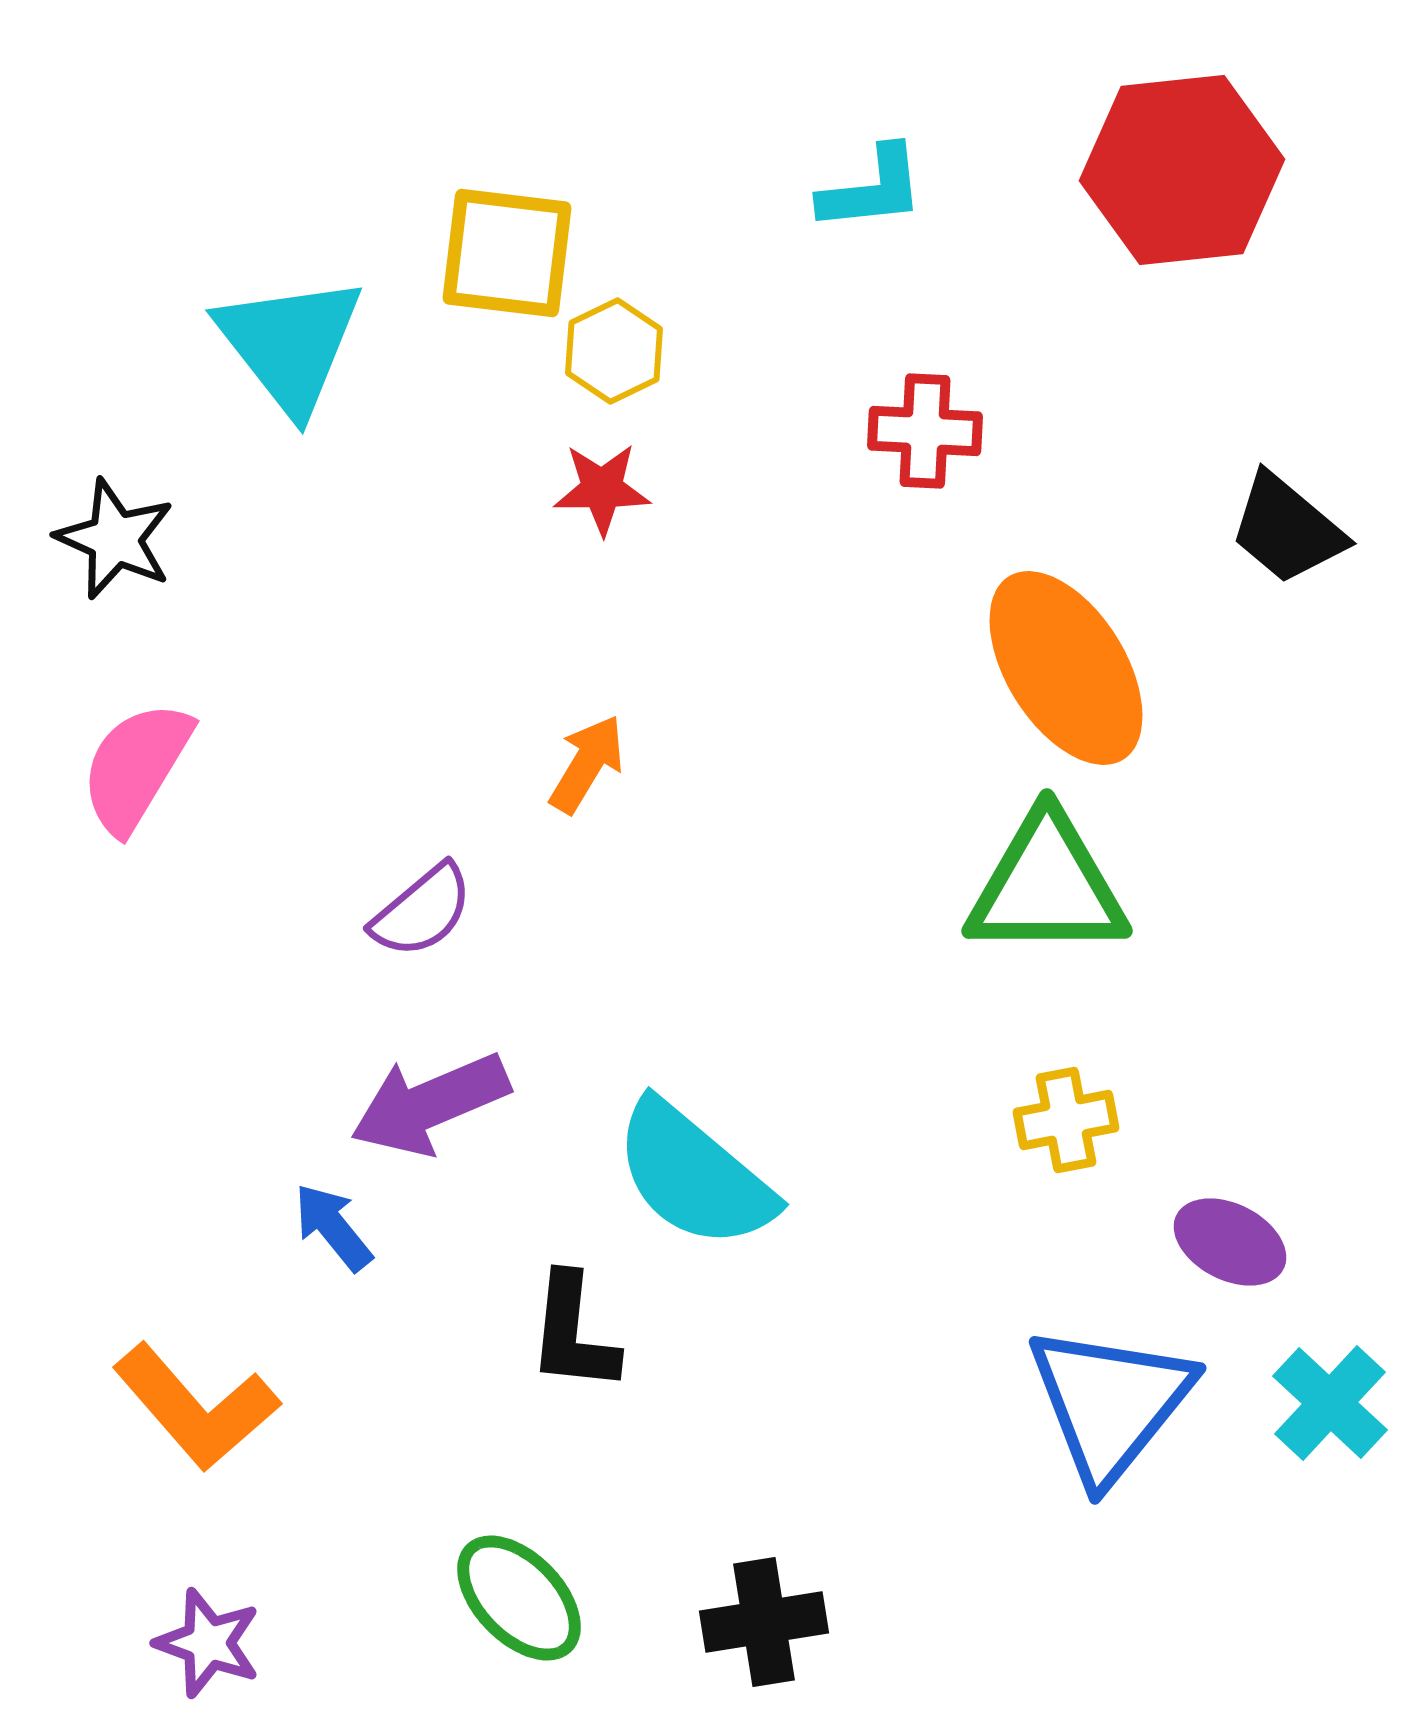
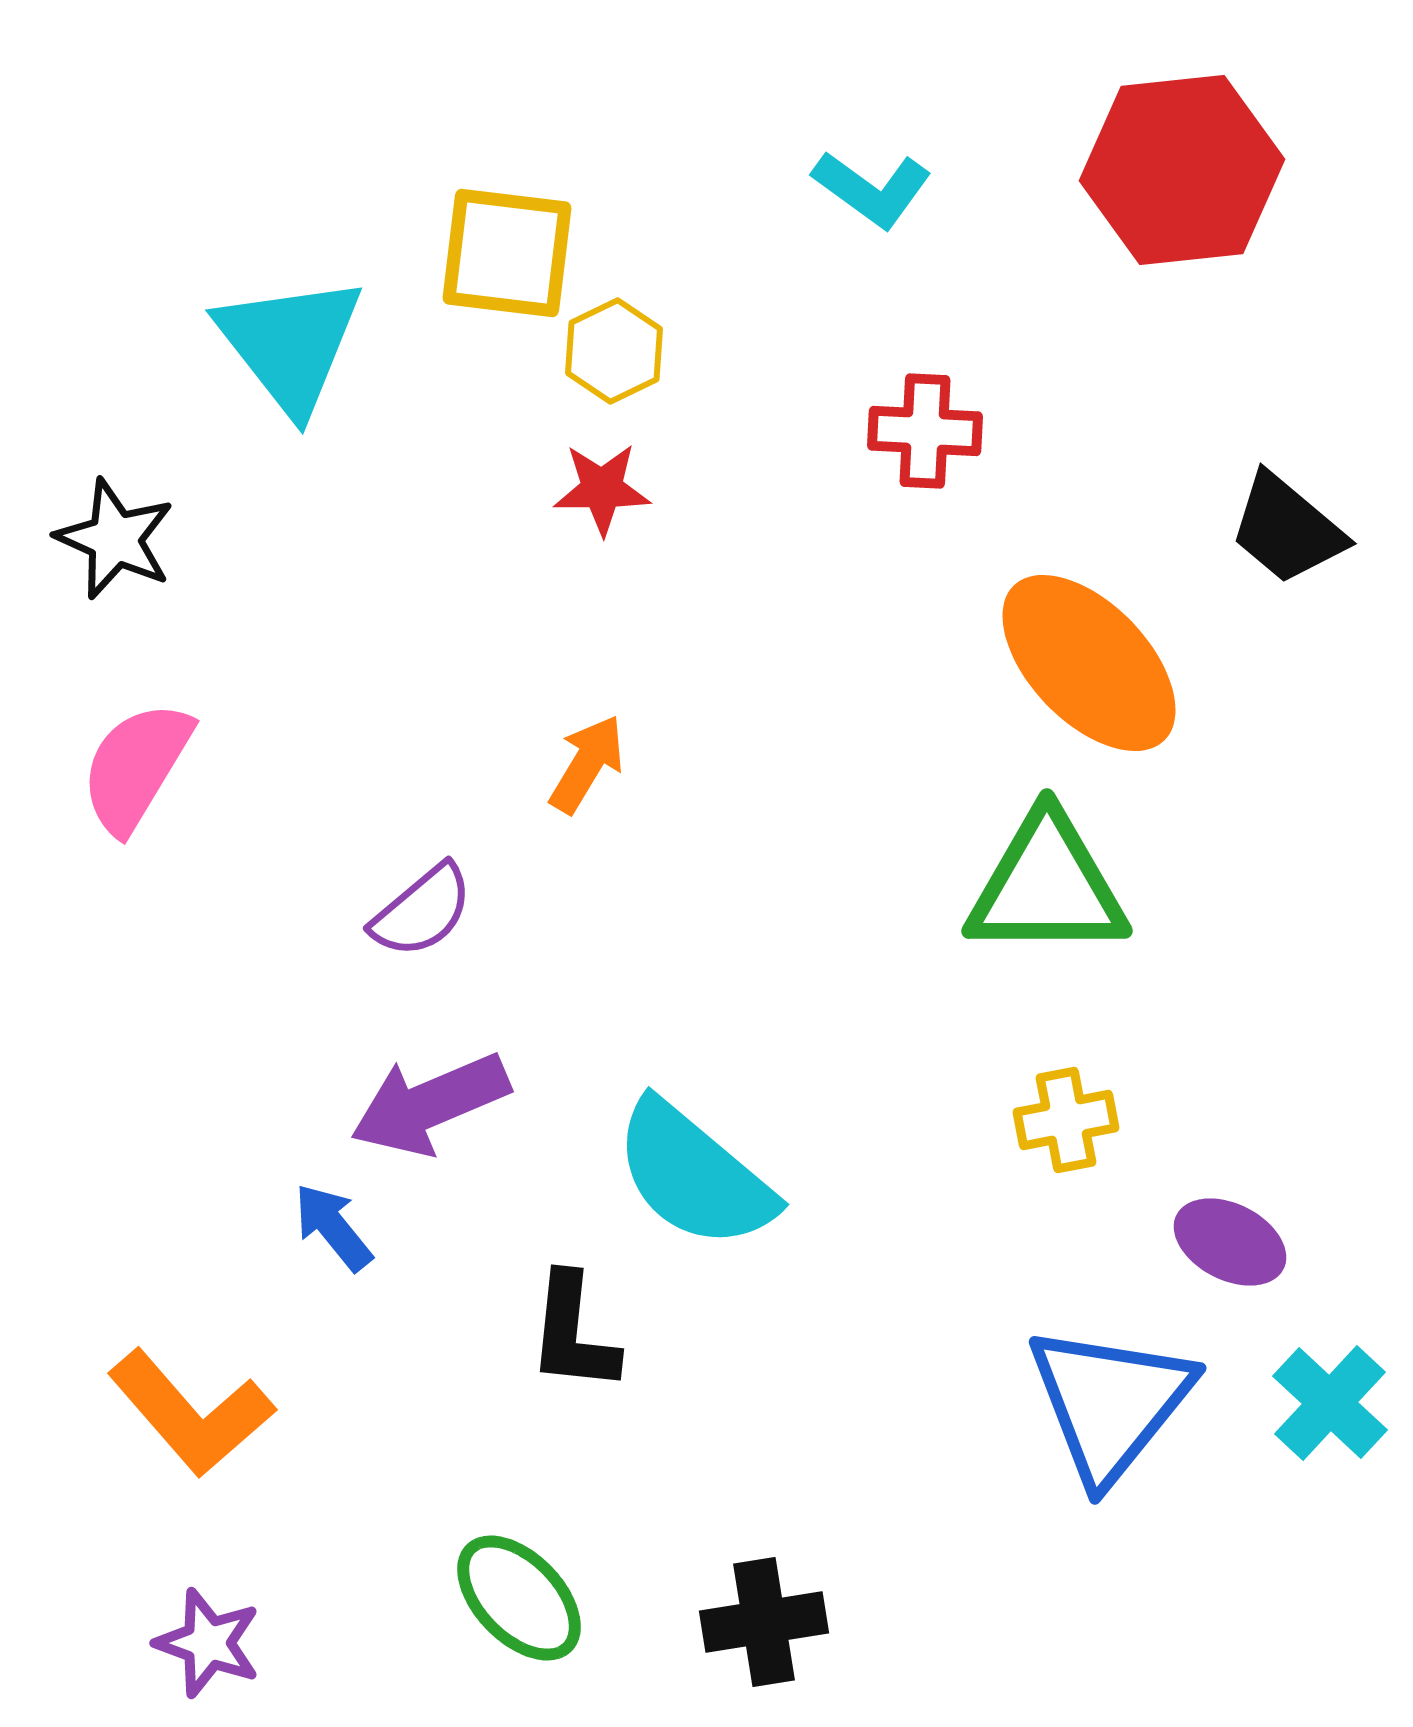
cyan L-shape: rotated 42 degrees clockwise
orange ellipse: moved 23 px right, 5 px up; rotated 12 degrees counterclockwise
orange L-shape: moved 5 px left, 6 px down
